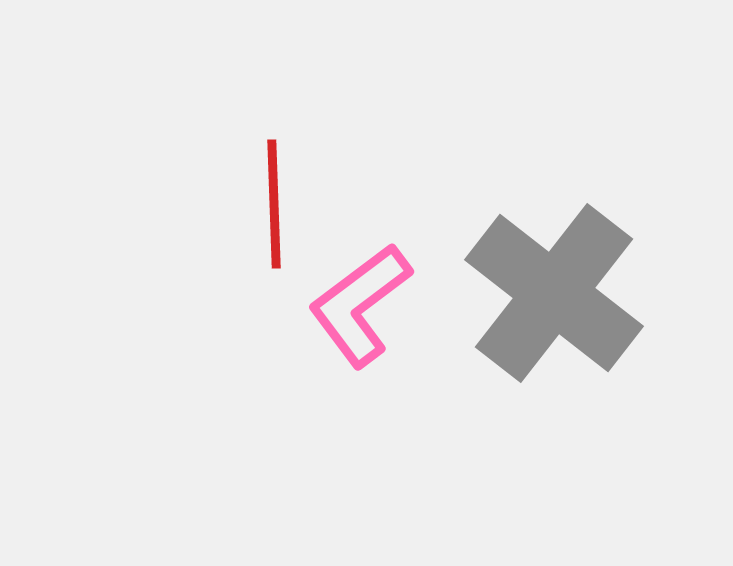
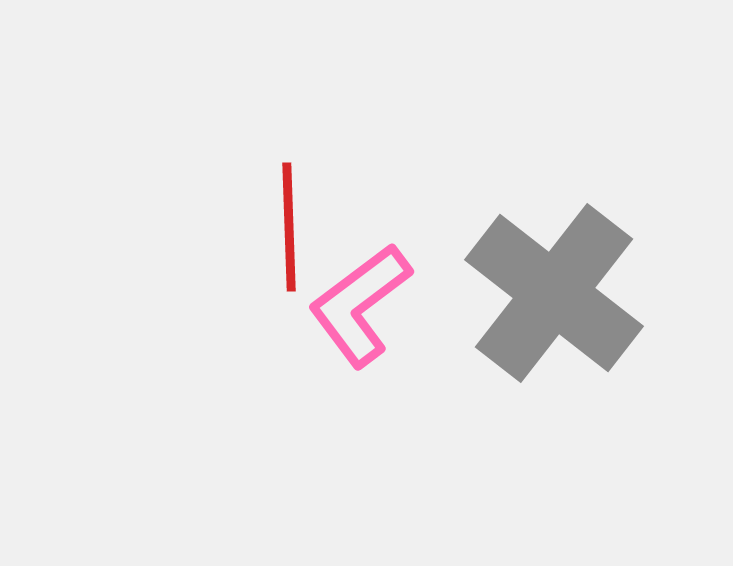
red line: moved 15 px right, 23 px down
